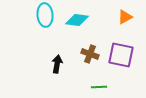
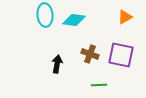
cyan diamond: moved 3 px left
green line: moved 2 px up
